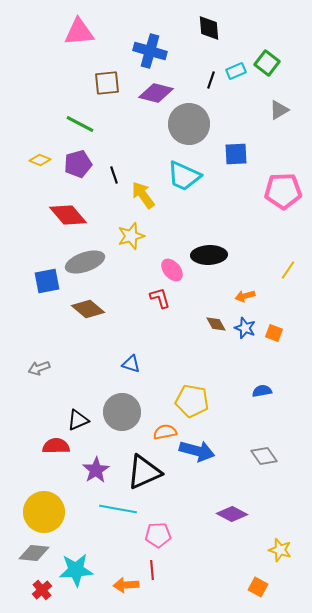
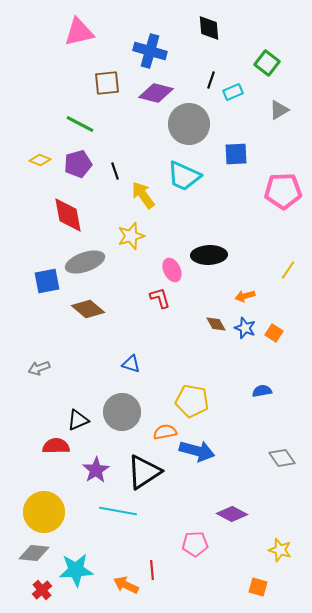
pink triangle at (79, 32): rotated 8 degrees counterclockwise
cyan rectangle at (236, 71): moved 3 px left, 21 px down
black line at (114, 175): moved 1 px right, 4 px up
red diamond at (68, 215): rotated 30 degrees clockwise
pink ellipse at (172, 270): rotated 15 degrees clockwise
orange square at (274, 333): rotated 12 degrees clockwise
gray diamond at (264, 456): moved 18 px right, 2 px down
black triangle at (144, 472): rotated 9 degrees counterclockwise
cyan line at (118, 509): moved 2 px down
pink pentagon at (158, 535): moved 37 px right, 9 px down
orange arrow at (126, 585): rotated 30 degrees clockwise
orange square at (258, 587): rotated 12 degrees counterclockwise
